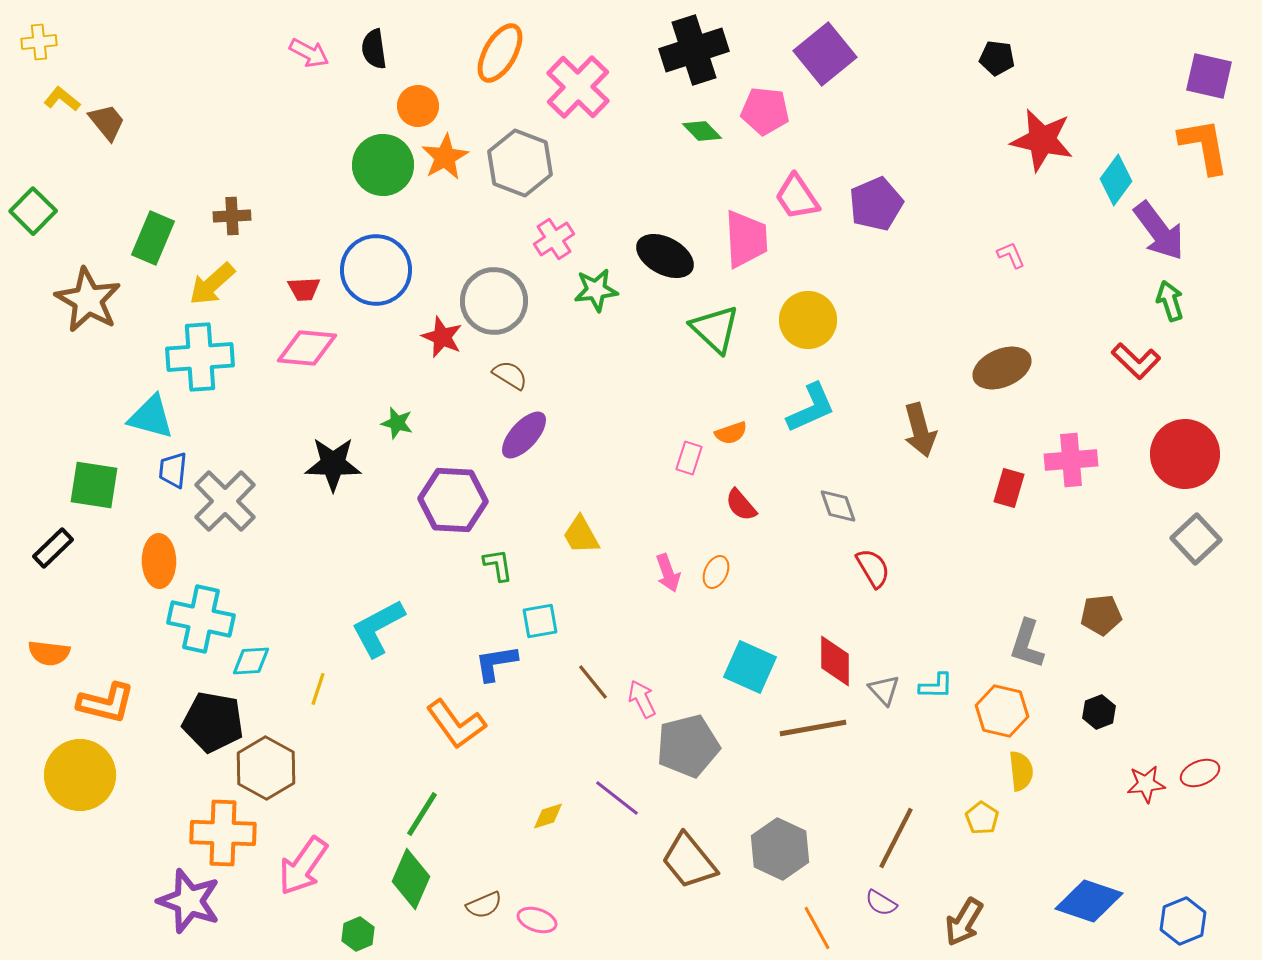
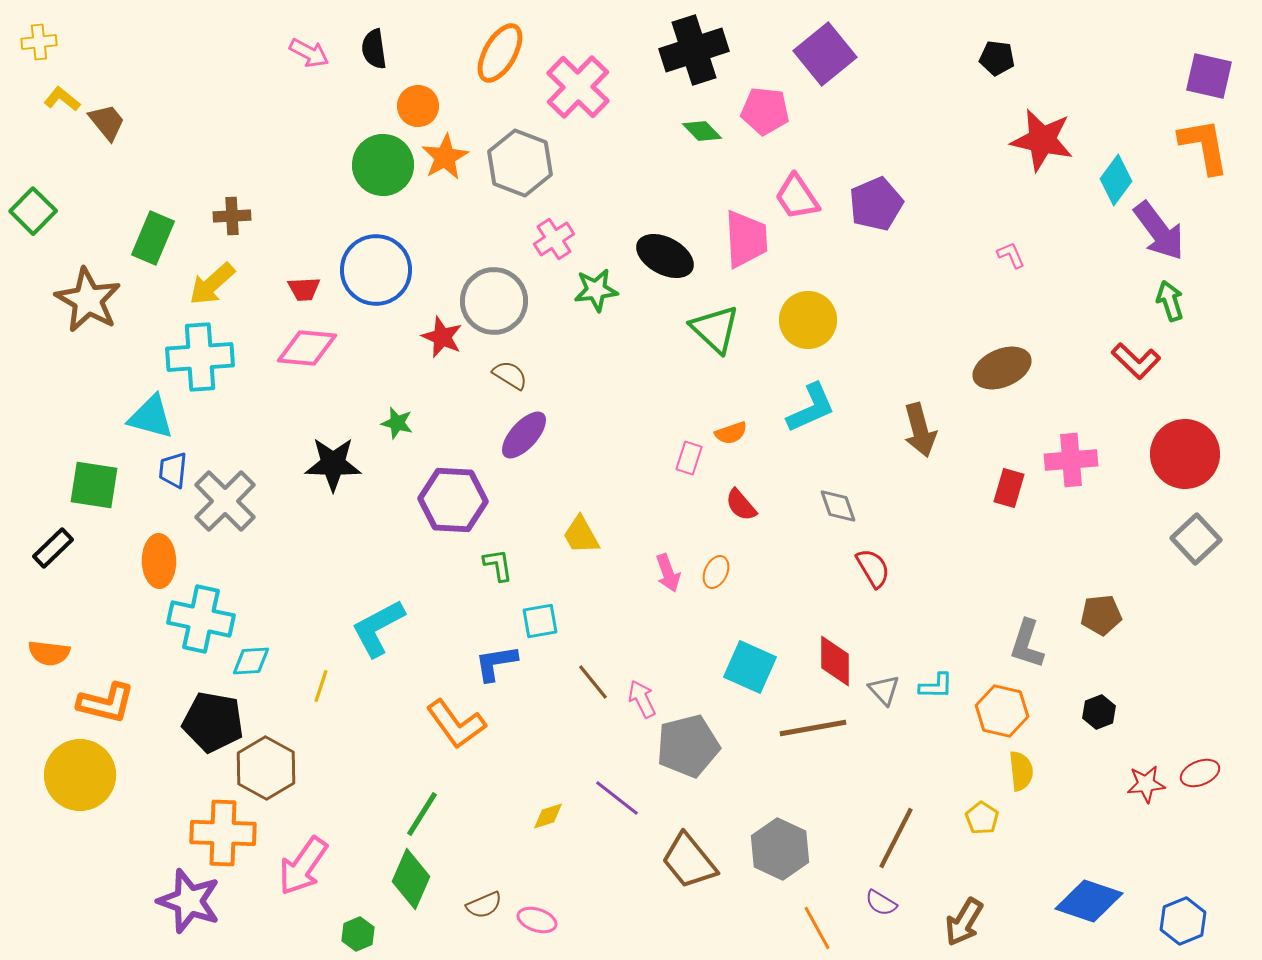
yellow line at (318, 689): moved 3 px right, 3 px up
